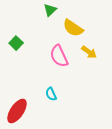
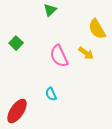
yellow semicircle: moved 24 px right, 1 px down; rotated 25 degrees clockwise
yellow arrow: moved 3 px left, 1 px down
